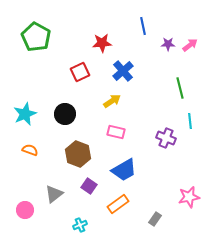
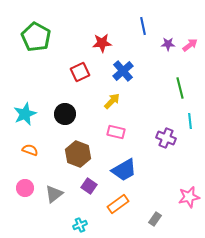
yellow arrow: rotated 12 degrees counterclockwise
pink circle: moved 22 px up
